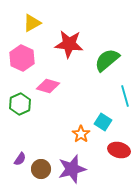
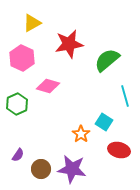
red star: rotated 16 degrees counterclockwise
green hexagon: moved 3 px left
cyan square: moved 1 px right
purple semicircle: moved 2 px left, 4 px up
purple star: rotated 24 degrees clockwise
